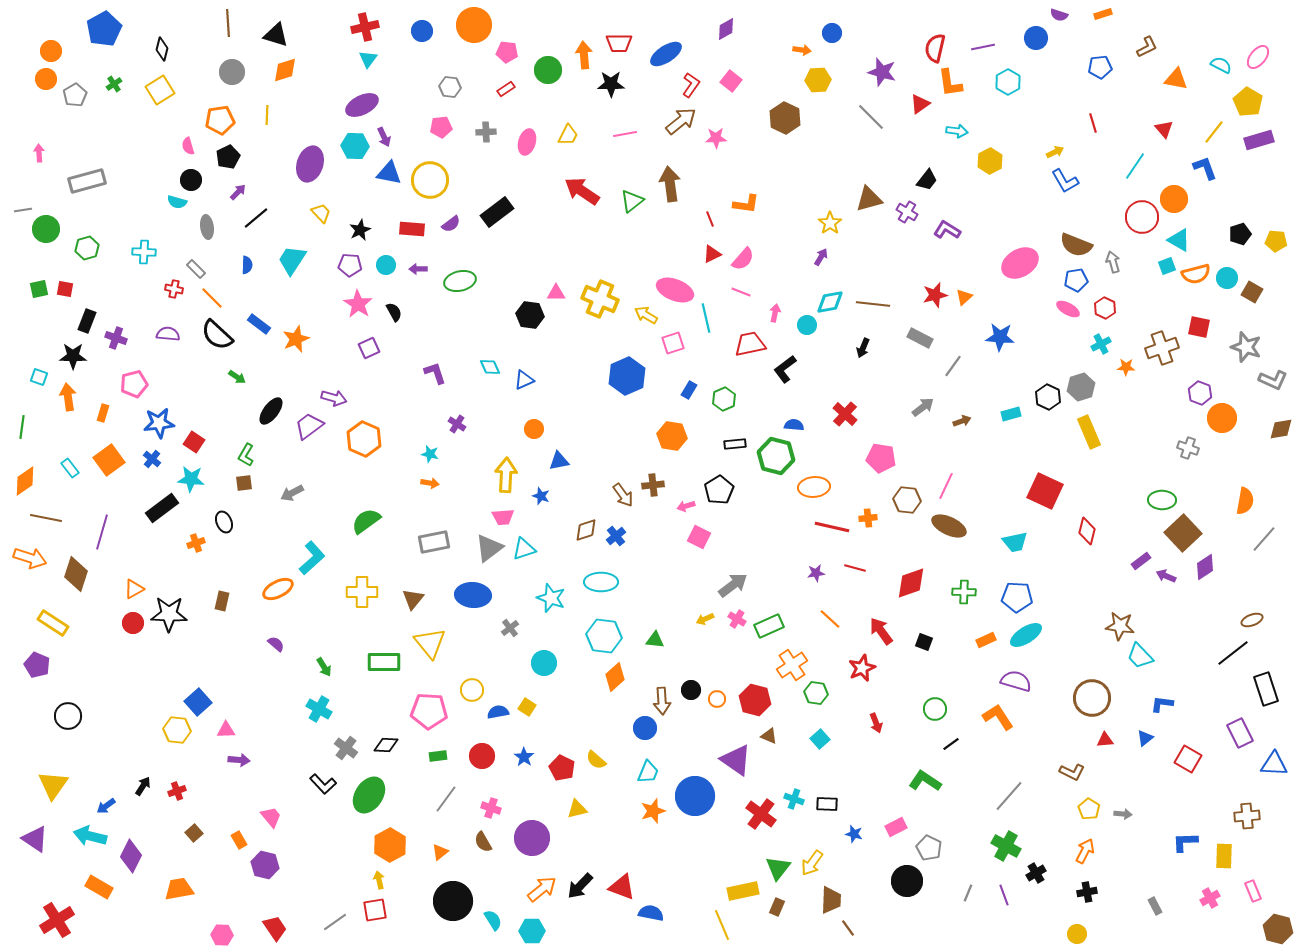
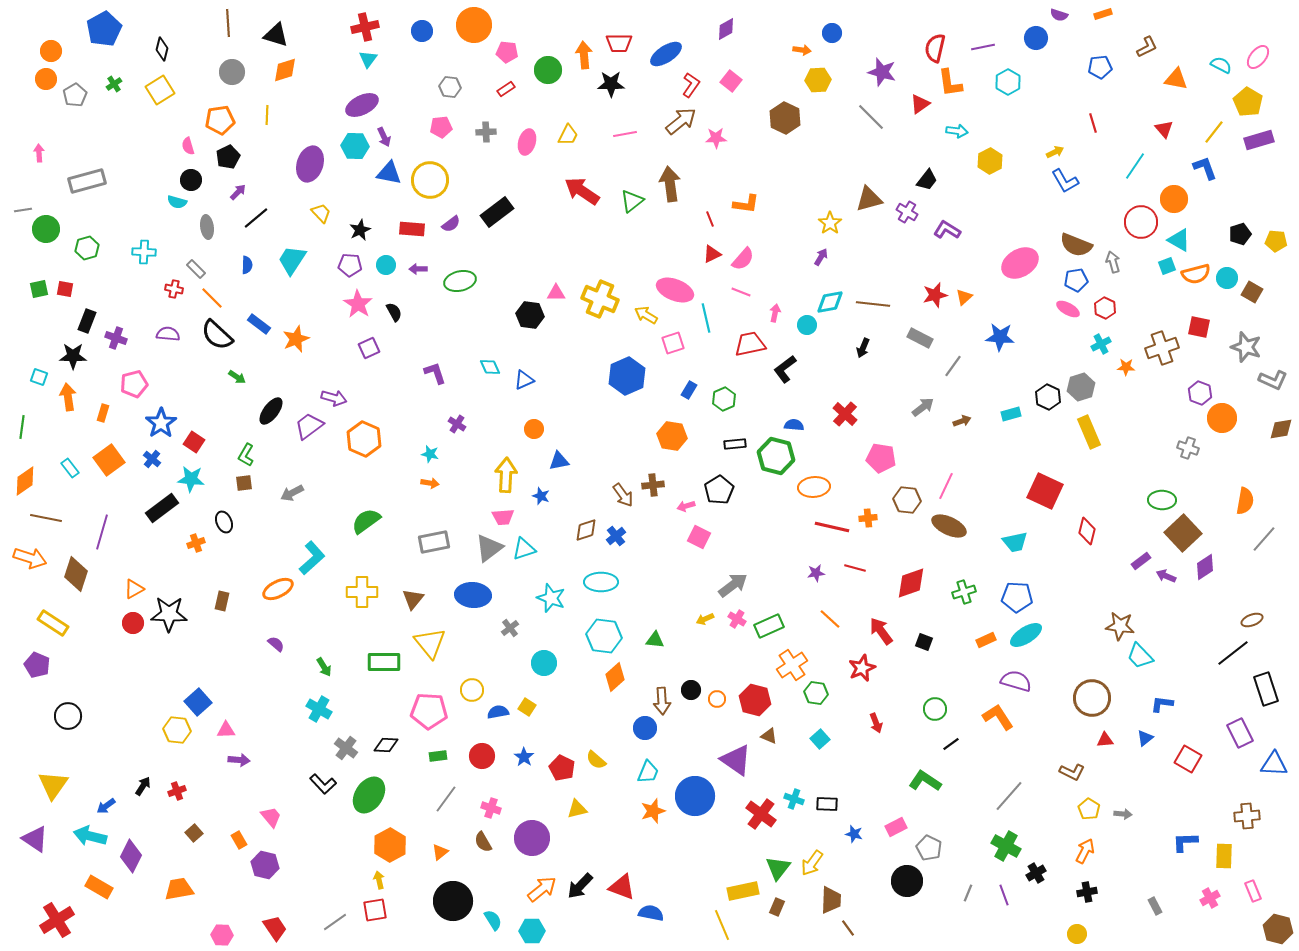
red circle at (1142, 217): moved 1 px left, 5 px down
blue star at (159, 423): moved 2 px right; rotated 28 degrees counterclockwise
green cross at (964, 592): rotated 20 degrees counterclockwise
